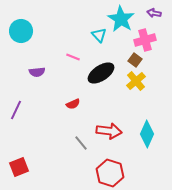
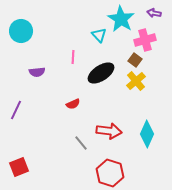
pink line: rotated 72 degrees clockwise
